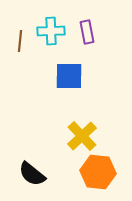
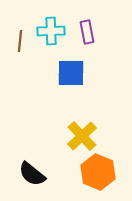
blue square: moved 2 px right, 3 px up
orange hexagon: rotated 16 degrees clockwise
